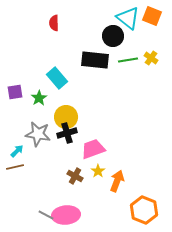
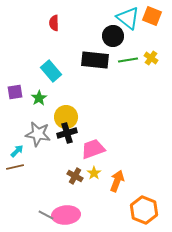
cyan rectangle: moved 6 px left, 7 px up
yellow star: moved 4 px left, 2 px down
